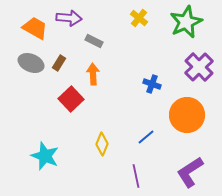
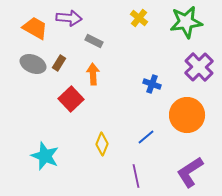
green star: rotated 16 degrees clockwise
gray ellipse: moved 2 px right, 1 px down
